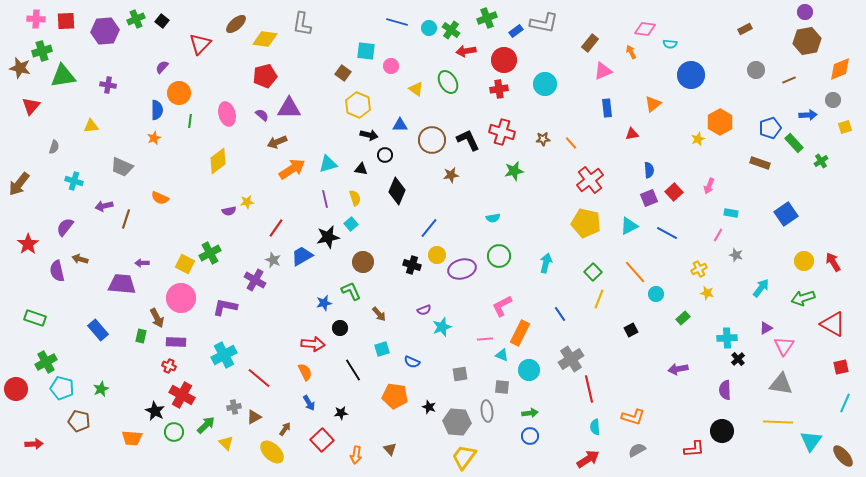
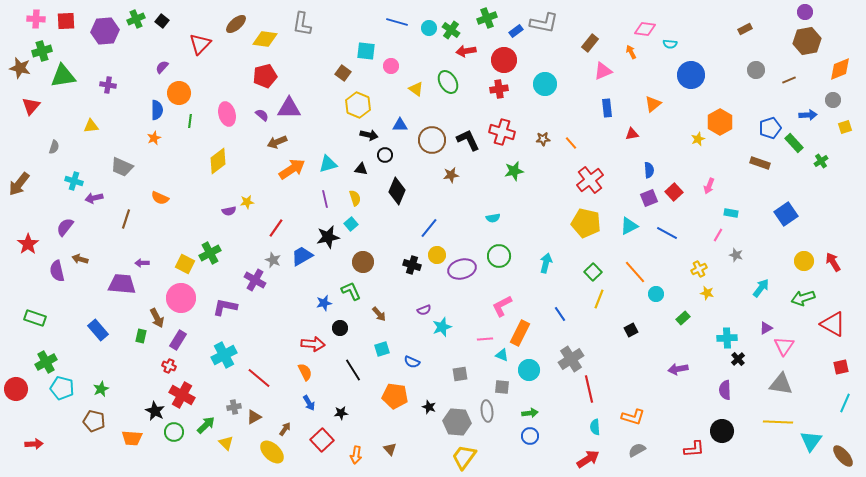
purple arrow at (104, 206): moved 10 px left, 8 px up
purple rectangle at (176, 342): moved 2 px right, 2 px up; rotated 60 degrees counterclockwise
brown pentagon at (79, 421): moved 15 px right
